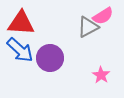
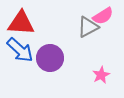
pink star: rotated 12 degrees clockwise
